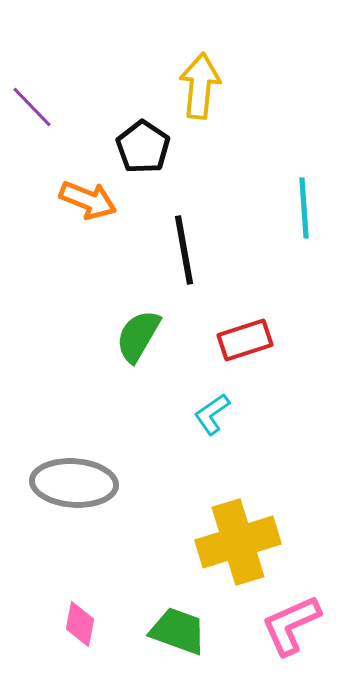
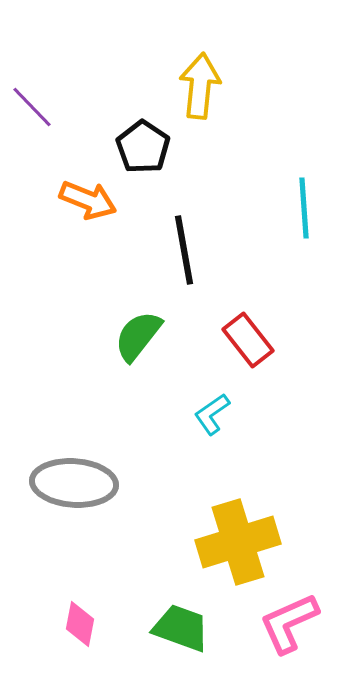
green semicircle: rotated 8 degrees clockwise
red rectangle: moved 3 px right; rotated 70 degrees clockwise
pink L-shape: moved 2 px left, 2 px up
green trapezoid: moved 3 px right, 3 px up
